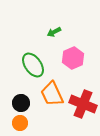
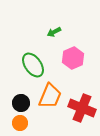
orange trapezoid: moved 2 px left, 2 px down; rotated 132 degrees counterclockwise
red cross: moved 1 px left, 4 px down
